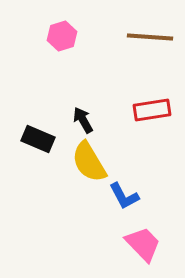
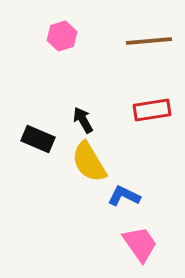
brown line: moved 1 px left, 4 px down; rotated 9 degrees counterclockwise
blue L-shape: rotated 144 degrees clockwise
pink trapezoid: moved 3 px left; rotated 9 degrees clockwise
